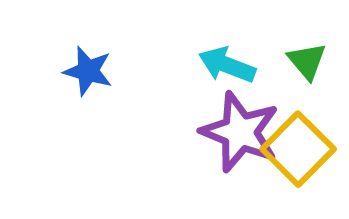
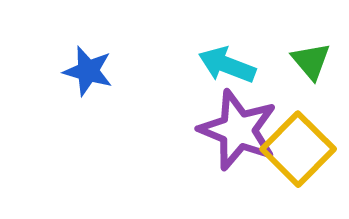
green triangle: moved 4 px right
purple star: moved 2 px left, 2 px up
